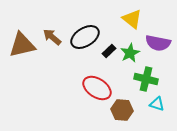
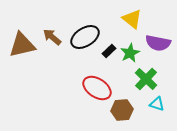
green cross: rotated 30 degrees clockwise
brown hexagon: rotated 10 degrees counterclockwise
